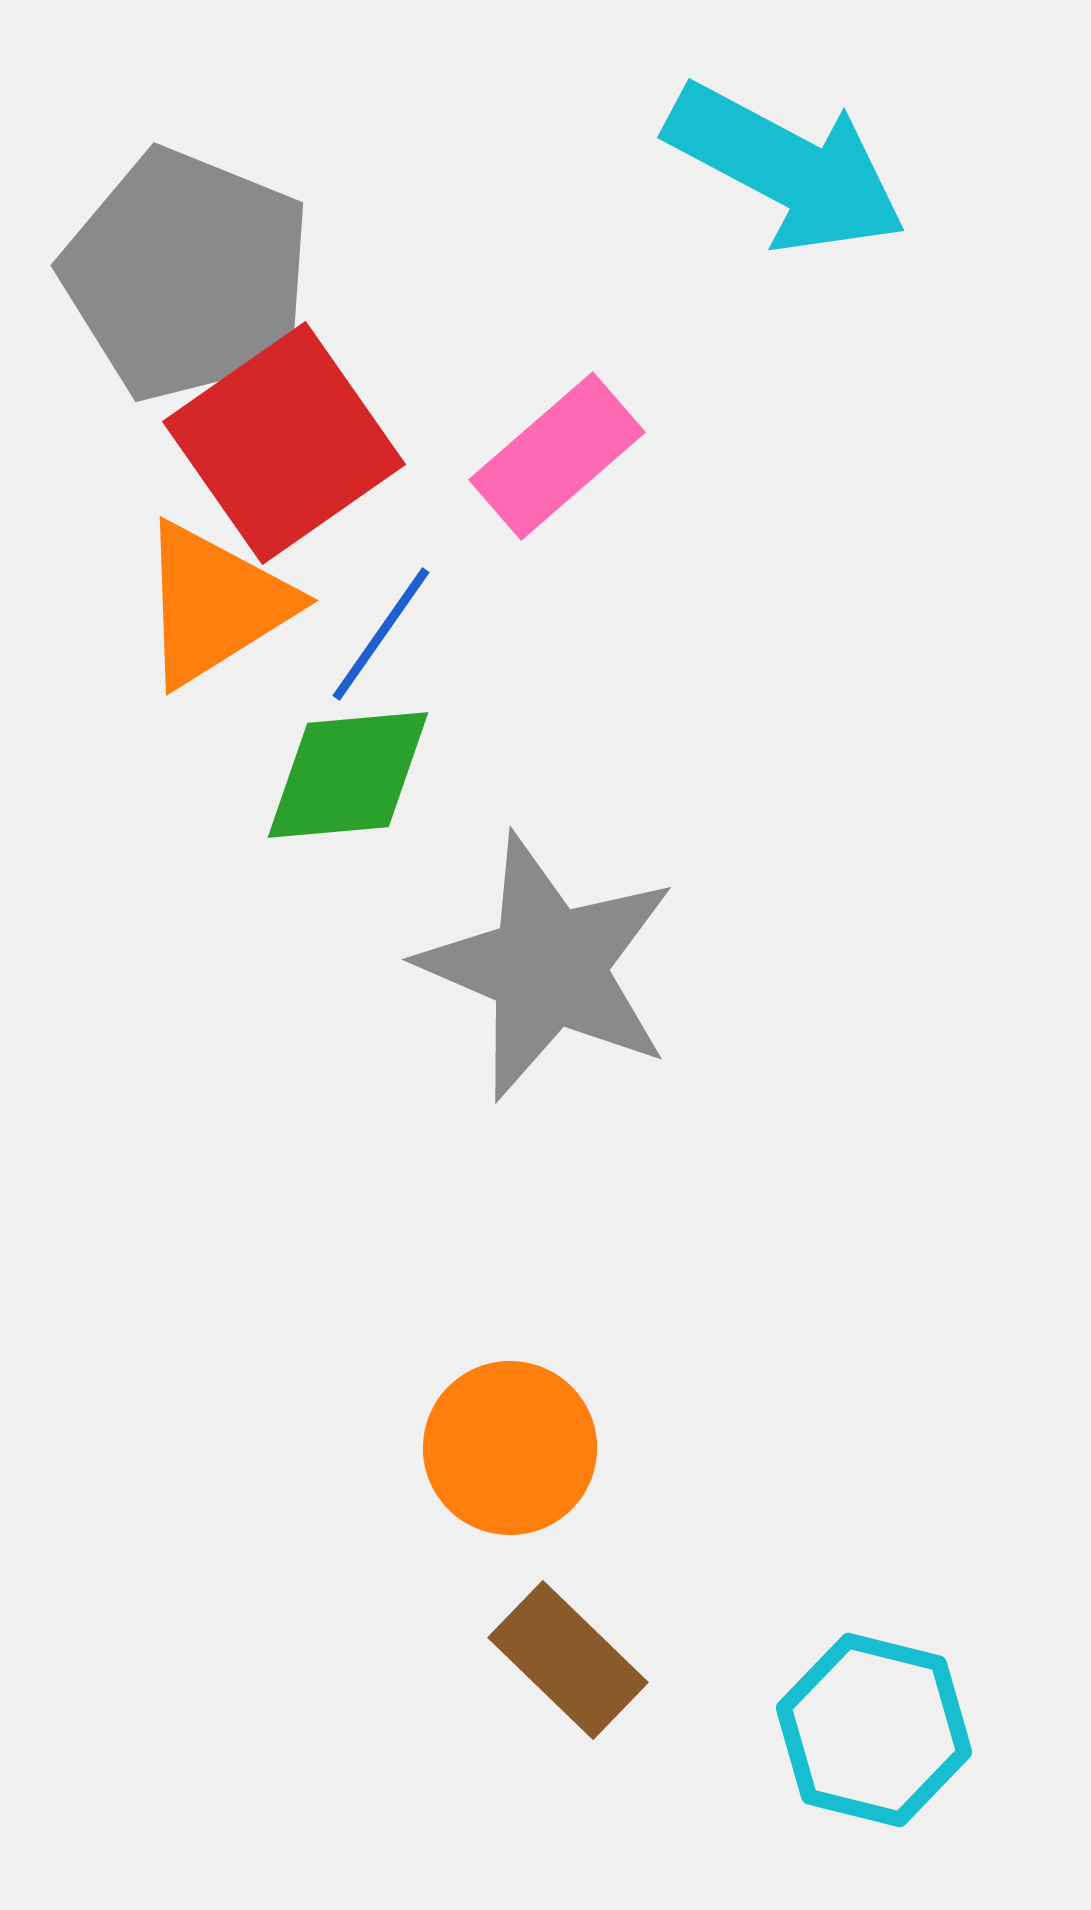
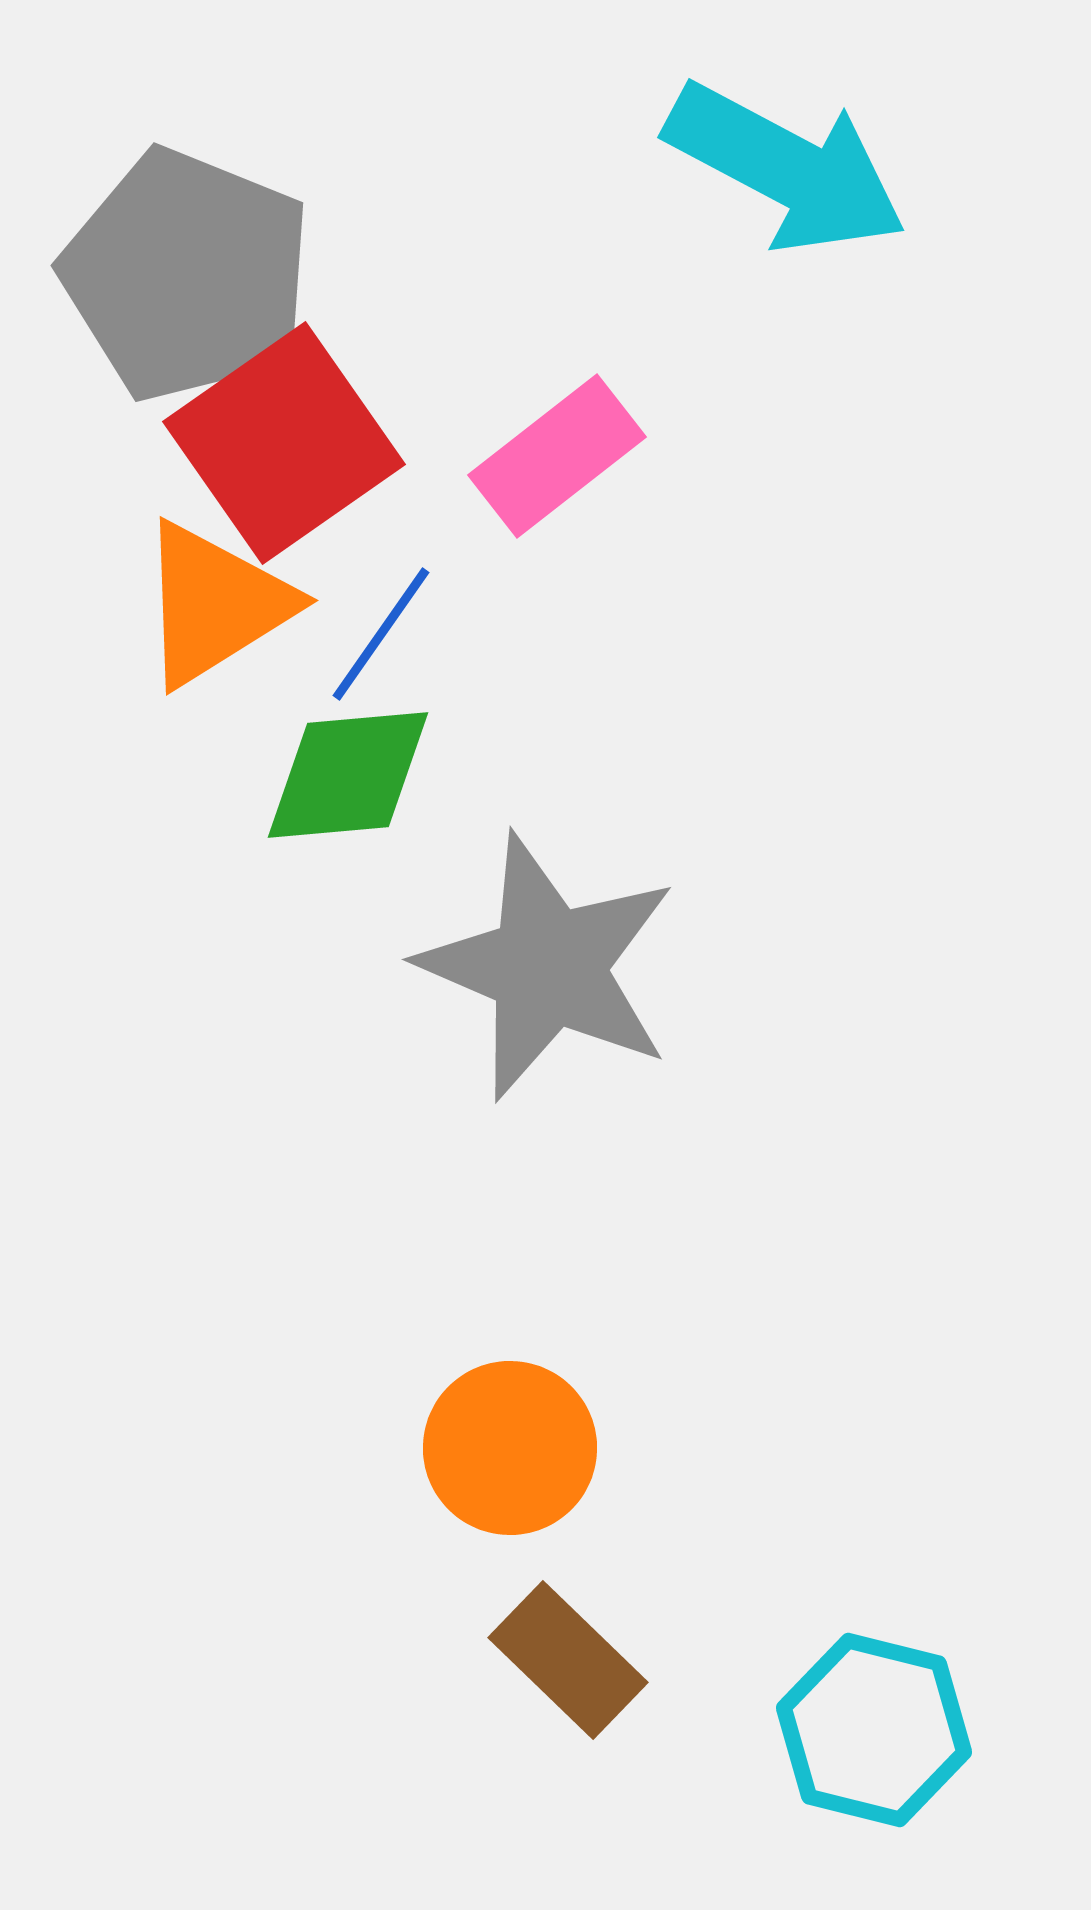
pink rectangle: rotated 3 degrees clockwise
